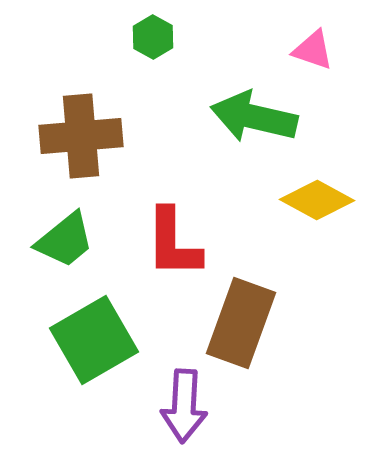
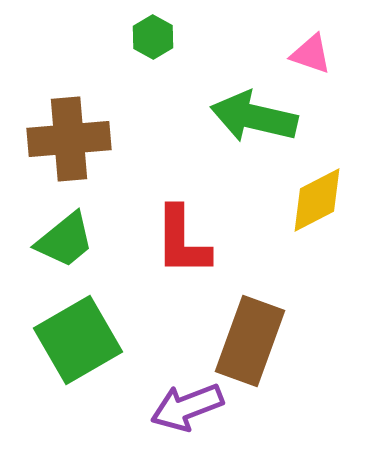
pink triangle: moved 2 px left, 4 px down
brown cross: moved 12 px left, 3 px down
yellow diamond: rotated 56 degrees counterclockwise
red L-shape: moved 9 px right, 2 px up
brown rectangle: moved 9 px right, 18 px down
green square: moved 16 px left
purple arrow: moved 3 px right, 1 px down; rotated 66 degrees clockwise
